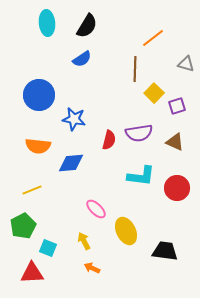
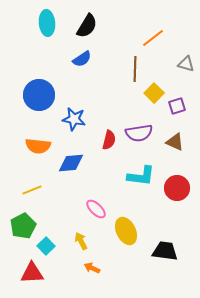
yellow arrow: moved 3 px left
cyan square: moved 2 px left, 2 px up; rotated 24 degrees clockwise
